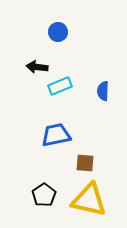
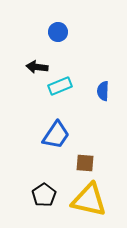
blue trapezoid: rotated 136 degrees clockwise
